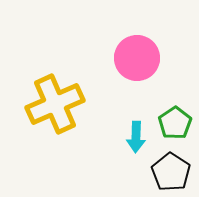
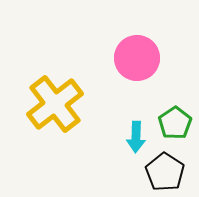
yellow cross: rotated 14 degrees counterclockwise
black pentagon: moved 6 px left
